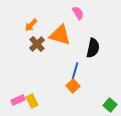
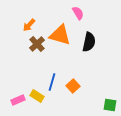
orange arrow: moved 2 px left
black semicircle: moved 4 px left, 6 px up
blue line: moved 23 px left, 11 px down
yellow rectangle: moved 5 px right, 5 px up; rotated 32 degrees counterclockwise
green square: rotated 32 degrees counterclockwise
